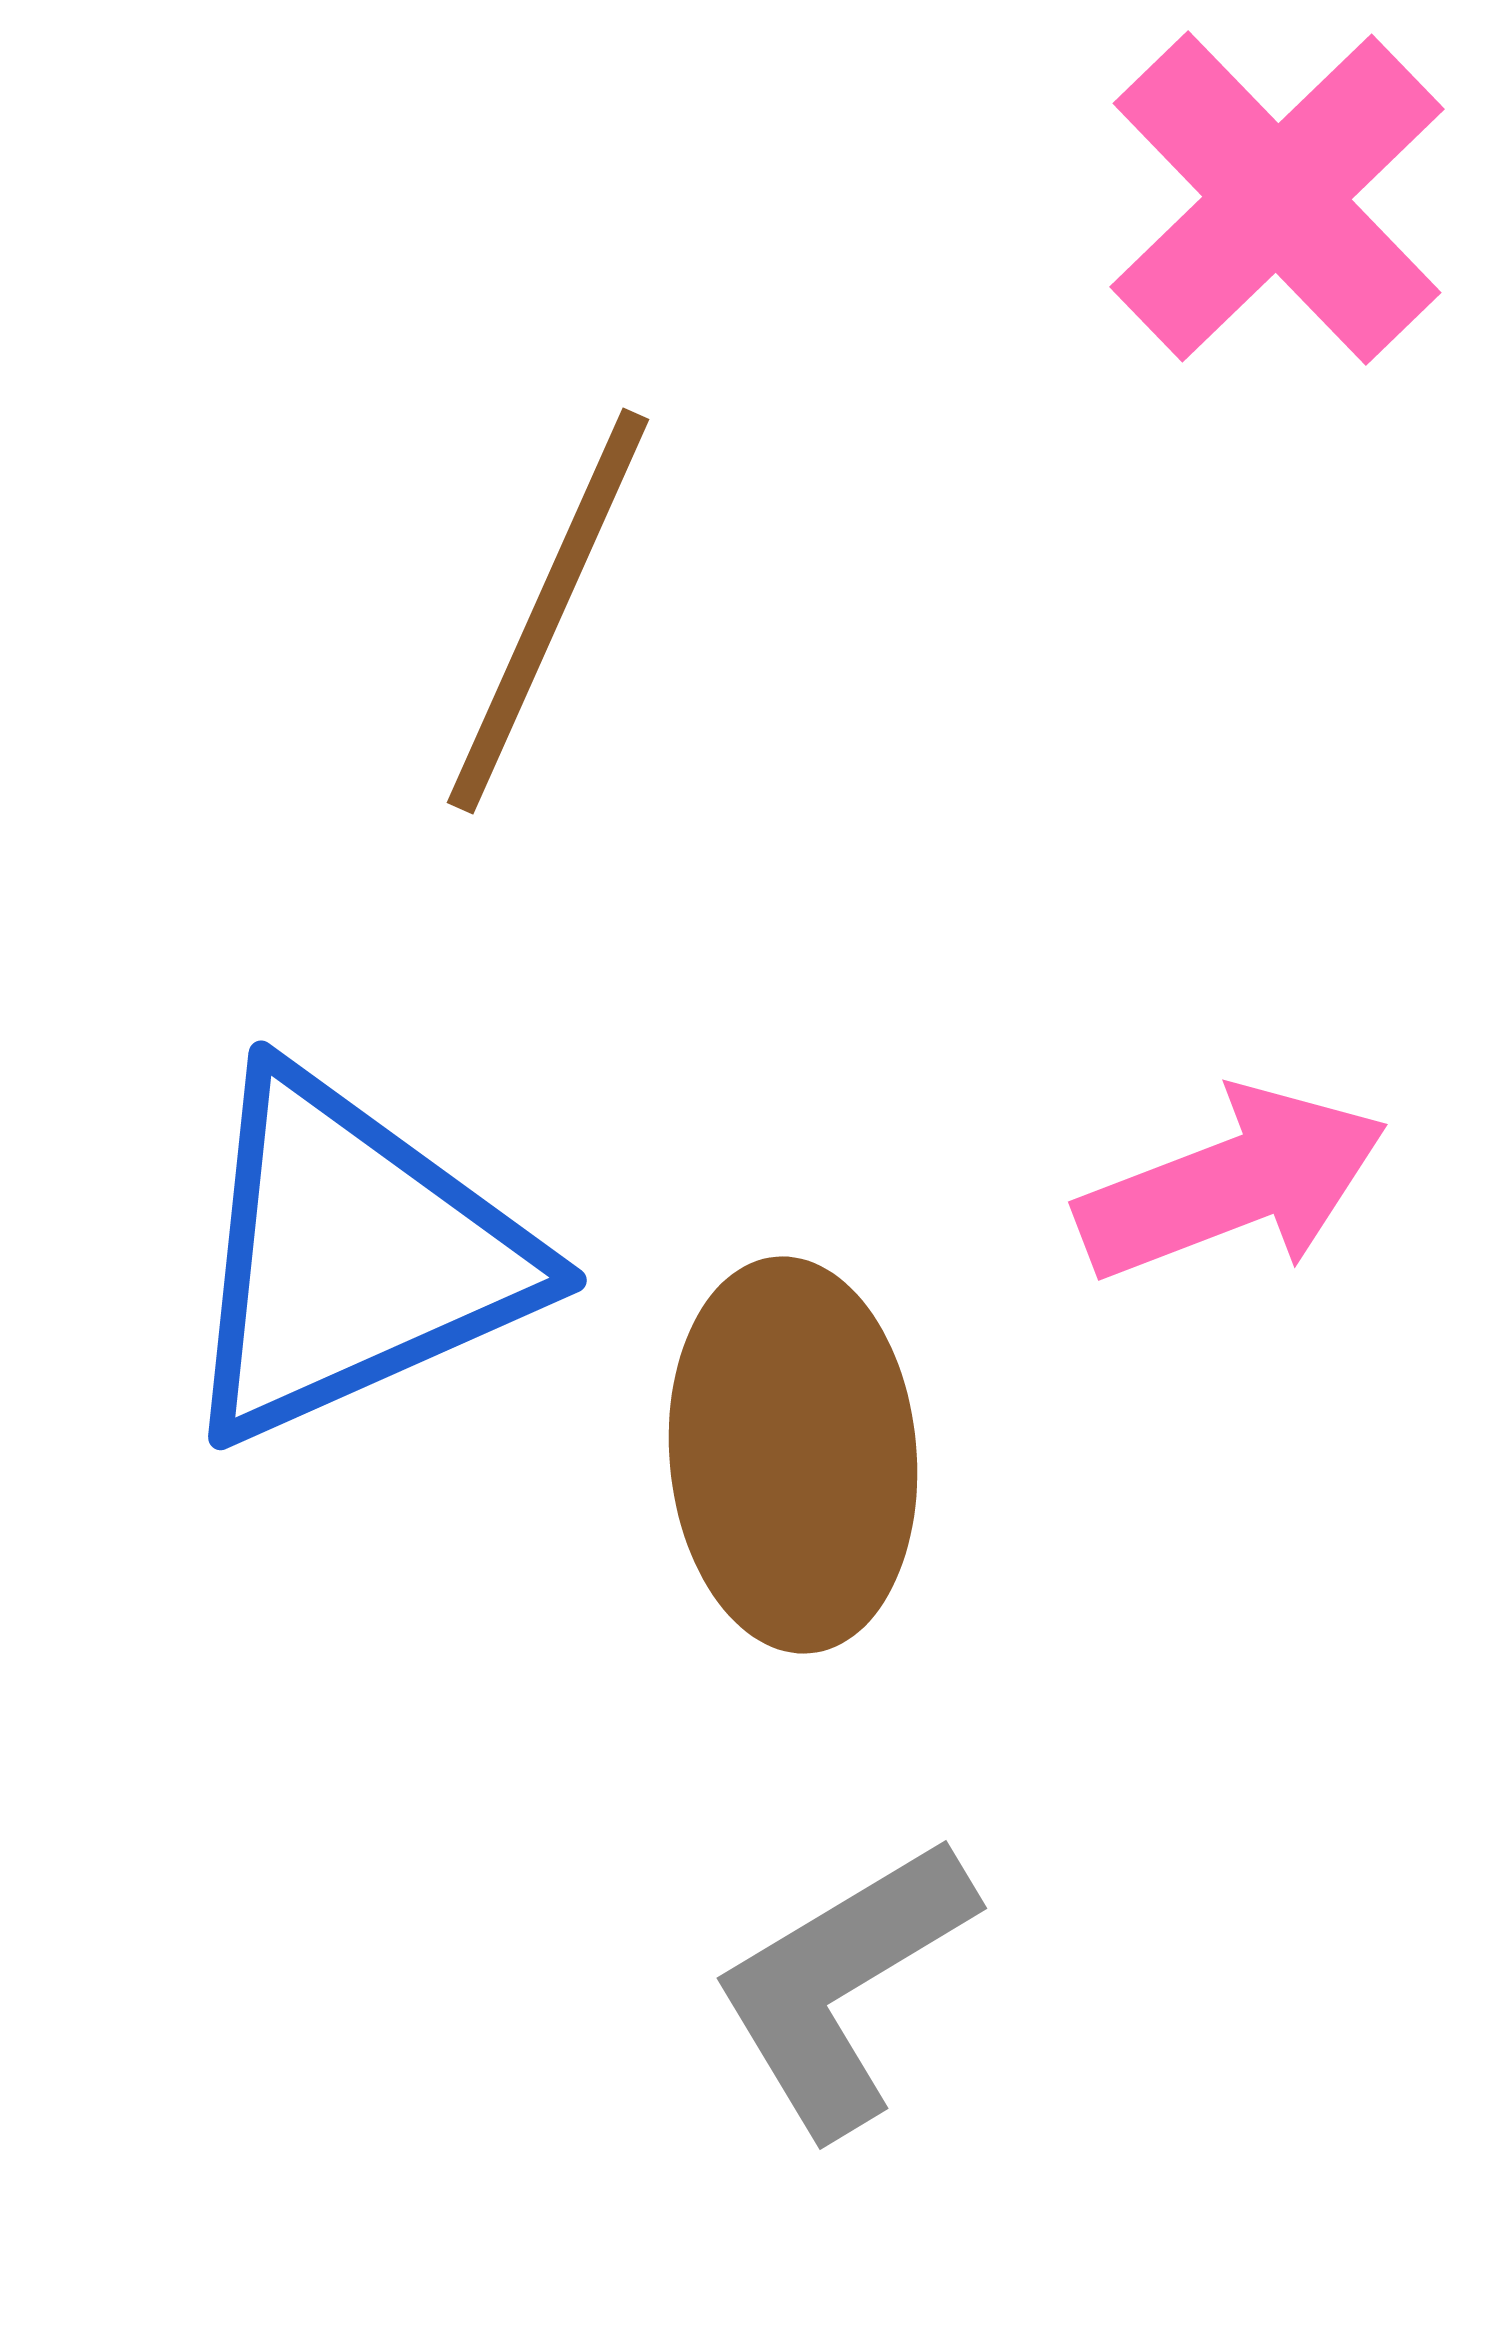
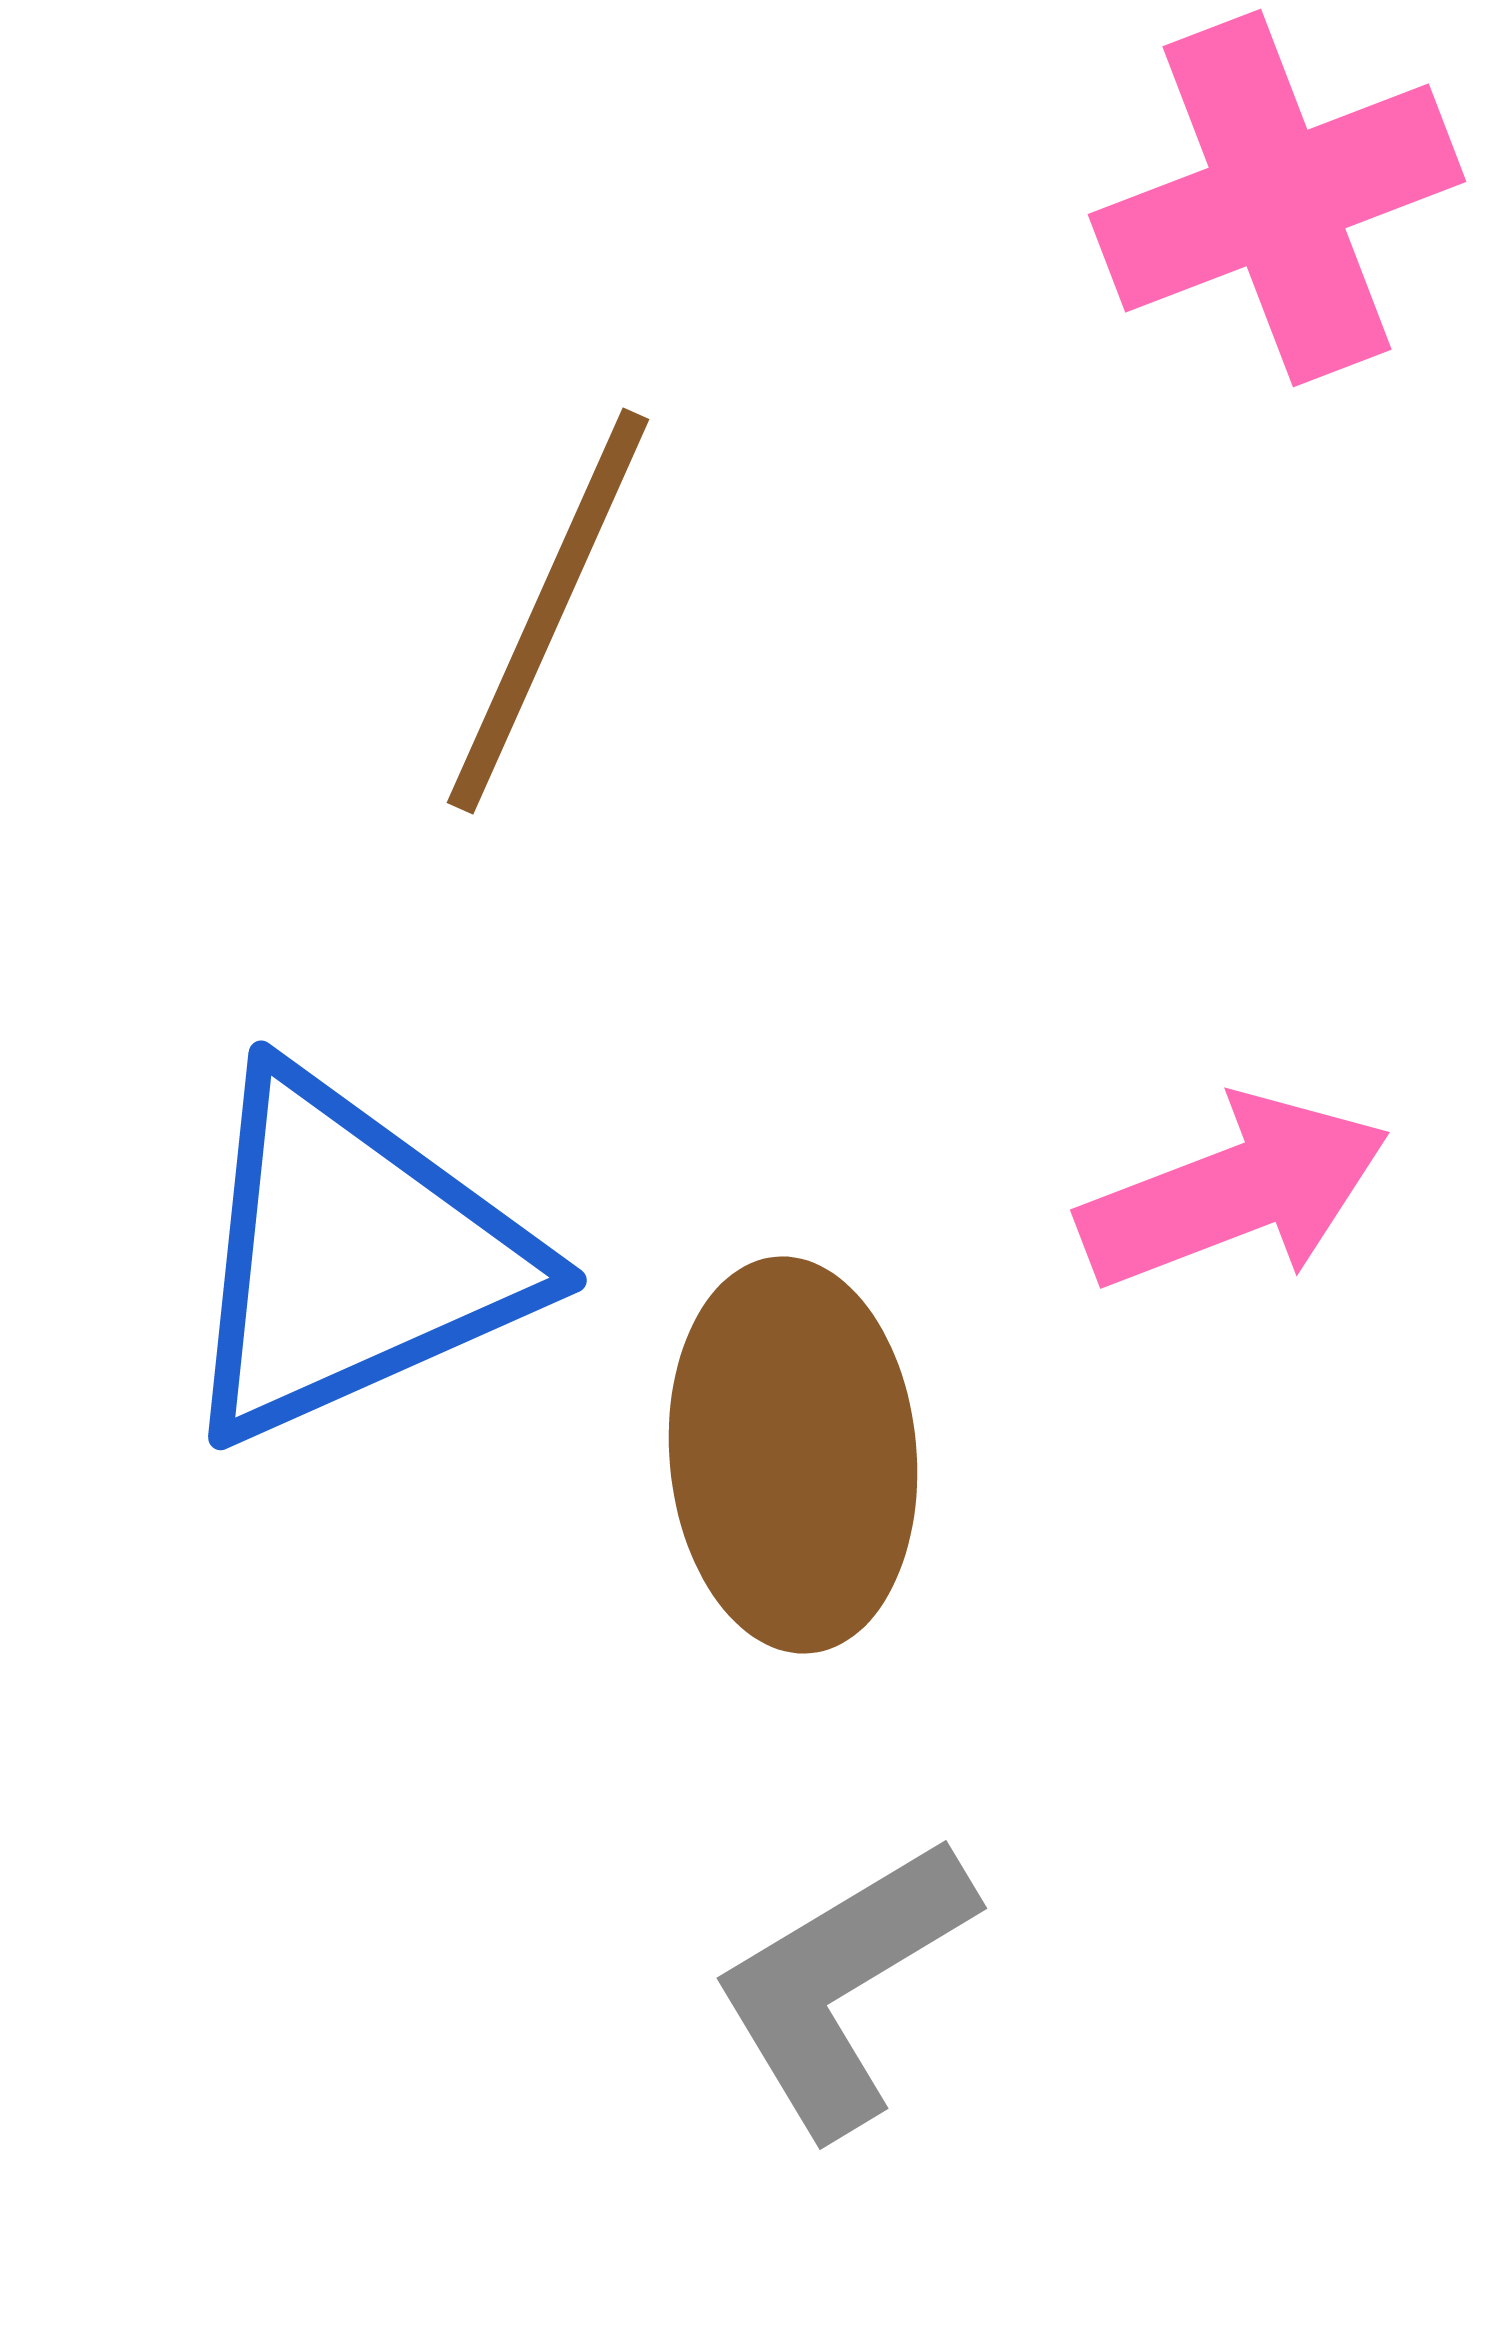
pink cross: rotated 23 degrees clockwise
pink arrow: moved 2 px right, 8 px down
